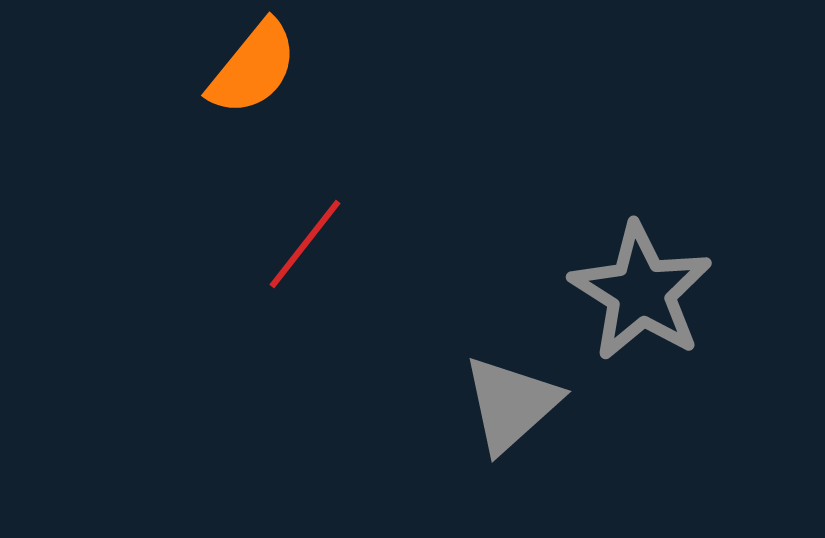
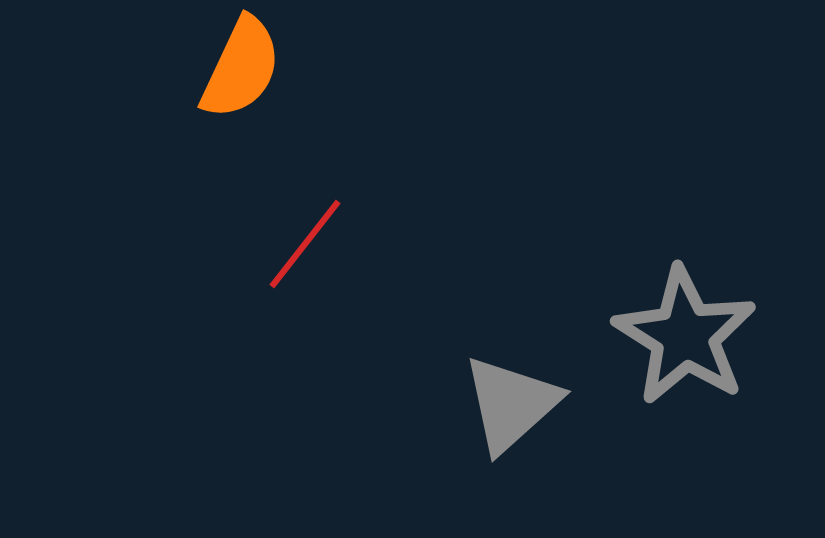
orange semicircle: moved 12 px left; rotated 14 degrees counterclockwise
gray star: moved 44 px right, 44 px down
